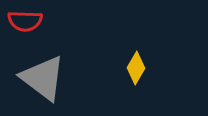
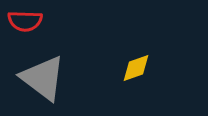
yellow diamond: rotated 40 degrees clockwise
